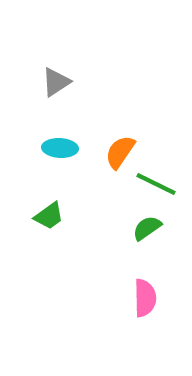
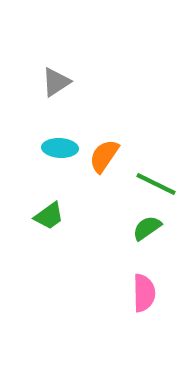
orange semicircle: moved 16 px left, 4 px down
pink semicircle: moved 1 px left, 5 px up
